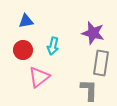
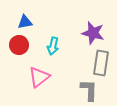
blue triangle: moved 1 px left, 1 px down
red circle: moved 4 px left, 5 px up
